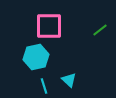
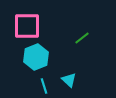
pink square: moved 22 px left
green line: moved 18 px left, 8 px down
cyan hexagon: rotated 10 degrees counterclockwise
